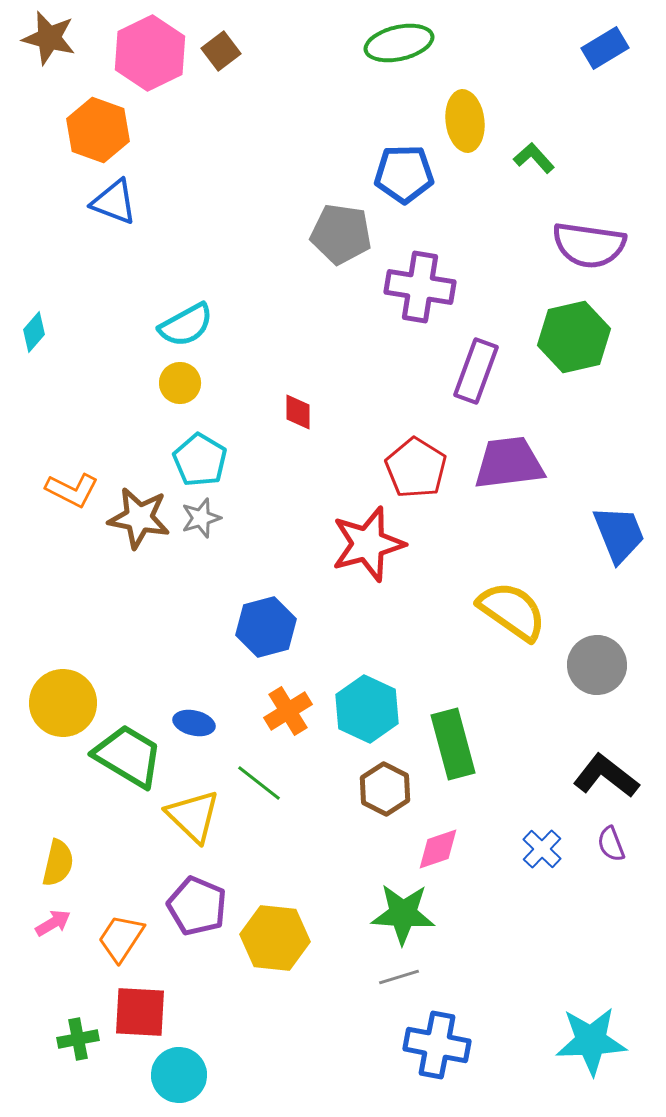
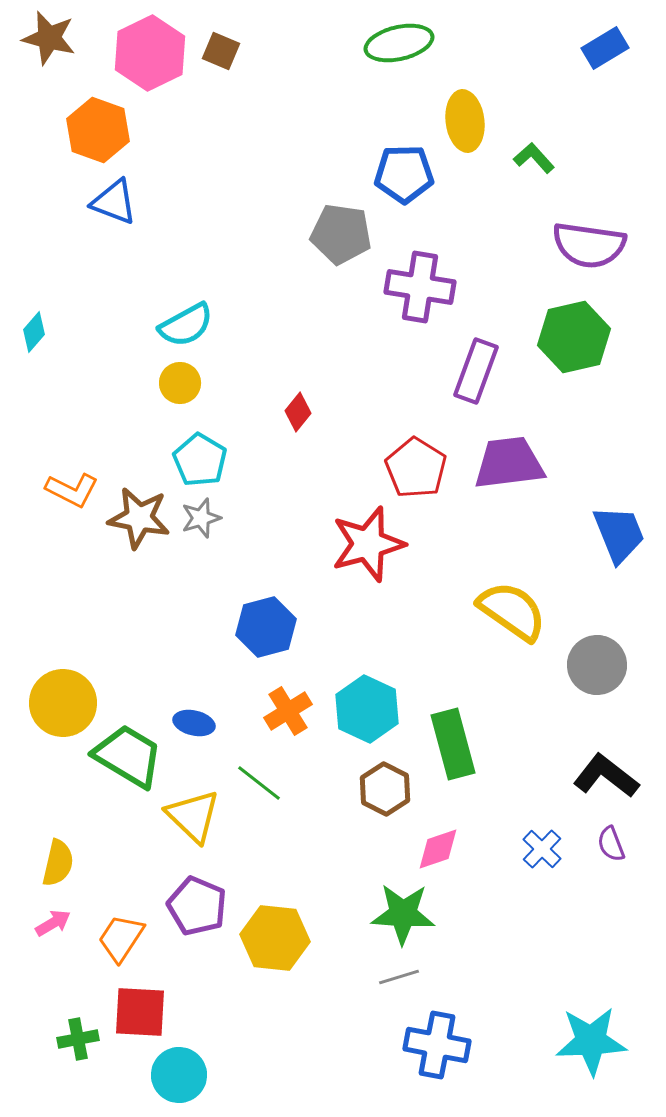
brown square at (221, 51): rotated 30 degrees counterclockwise
red diamond at (298, 412): rotated 39 degrees clockwise
